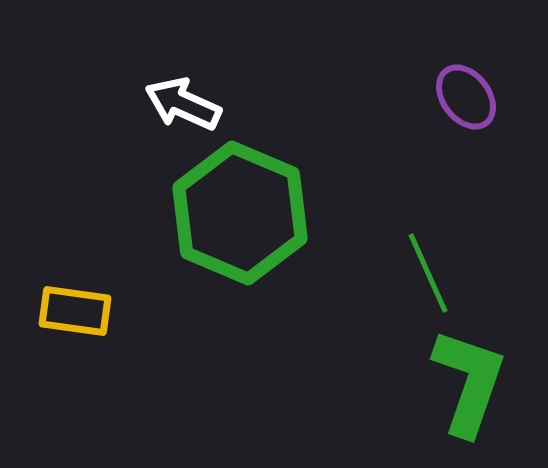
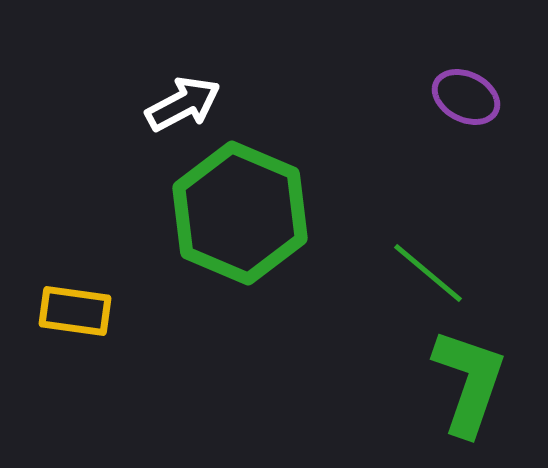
purple ellipse: rotated 26 degrees counterclockwise
white arrow: rotated 128 degrees clockwise
green line: rotated 26 degrees counterclockwise
